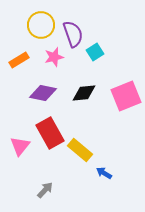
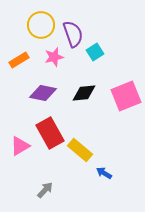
pink triangle: rotated 20 degrees clockwise
